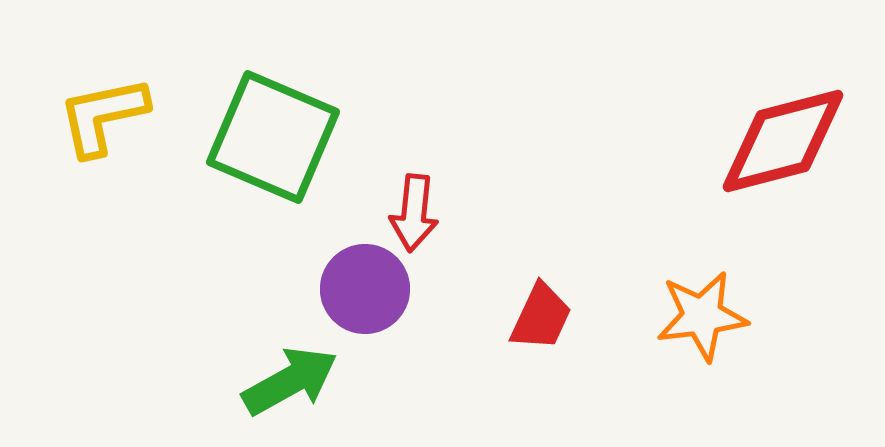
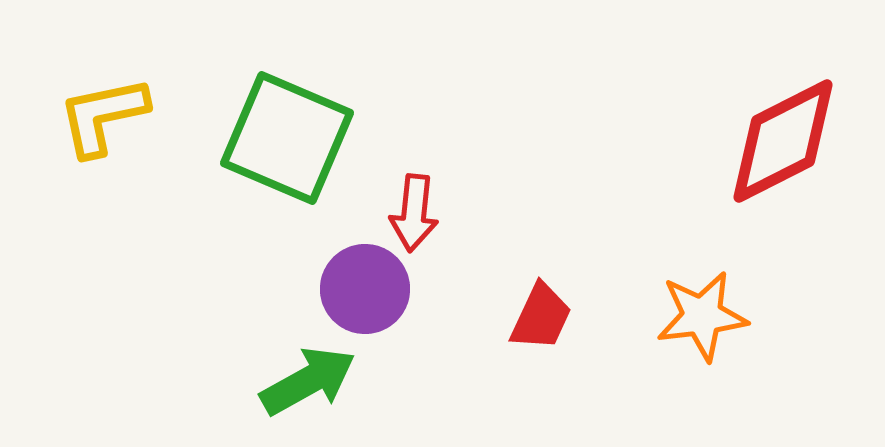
green square: moved 14 px right, 1 px down
red diamond: rotated 12 degrees counterclockwise
green arrow: moved 18 px right
